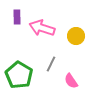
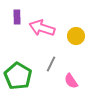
green pentagon: moved 1 px left, 1 px down
